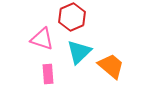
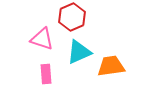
cyan triangle: rotated 20 degrees clockwise
orange trapezoid: rotated 48 degrees counterclockwise
pink rectangle: moved 2 px left
